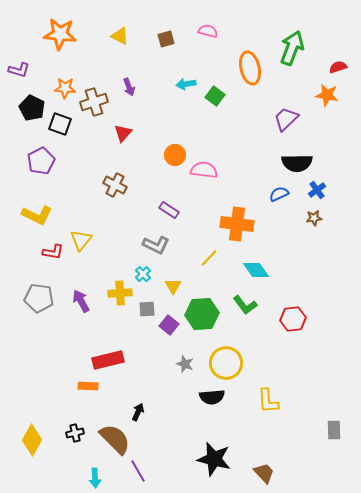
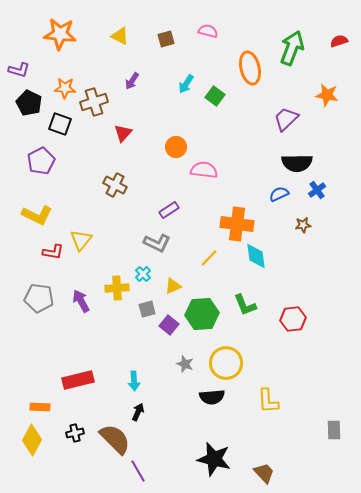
red semicircle at (338, 67): moved 1 px right, 26 px up
cyan arrow at (186, 84): rotated 48 degrees counterclockwise
purple arrow at (129, 87): moved 3 px right, 6 px up; rotated 54 degrees clockwise
black pentagon at (32, 108): moved 3 px left, 5 px up
orange circle at (175, 155): moved 1 px right, 8 px up
purple rectangle at (169, 210): rotated 66 degrees counterclockwise
brown star at (314, 218): moved 11 px left, 7 px down
gray L-shape at (156, 245): moved 1 px right, 2 px up
cyan diamond at (256, 270): moved 14 px up; rotated 28 degrees clockwise
yellow triangle at (173, 286): rotated 36 degrees clockwise
yellow cross at (120, 293): moved 3 px left, 5 px up
green L-shape at (245, 305): rotated 15 degrees clockwise
gray square at (147, 309): rotated 12 degrees counterclockwise
red rectangle at (108, 360): moved 30 px left, 20 px down
orange rectangle at (88, 386): moved 48 px left, 21 px down
cyan arrow at (95, 478): moved 39 px right, 97 px up
